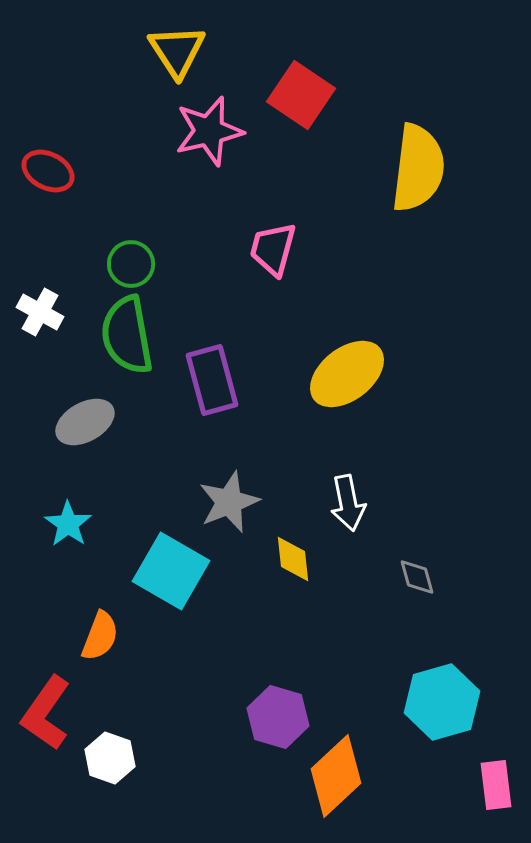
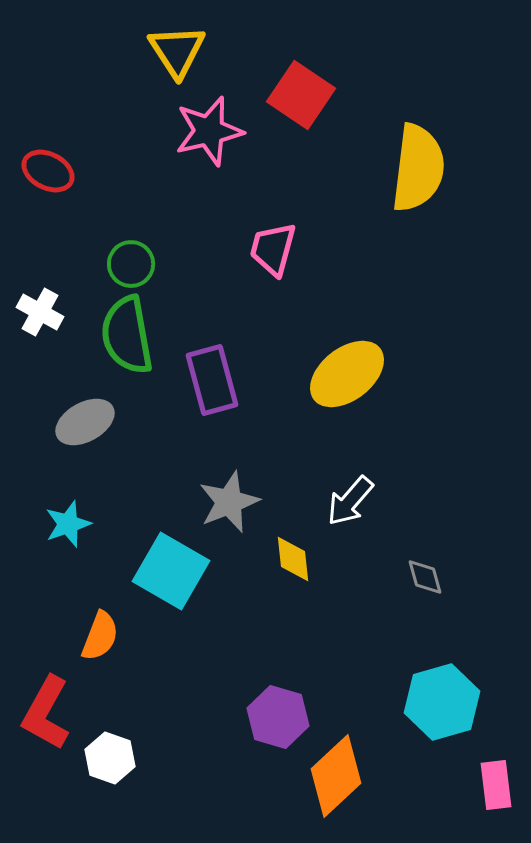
white arrow: moved 2 px right, 2 px up; rotated 52 degrees clockwise
cyan star: rotated 18 degrees clockwise
gray diamond: moved 8 px right
red L-shape: rotated 6 degrees counterclockwise
